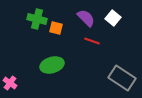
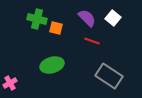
purple semicircle: moved 1 px right
gray rectangle: moved 13 px left, 2 px up
pink cross: rotated 24 degrees clockwise
